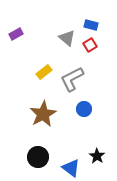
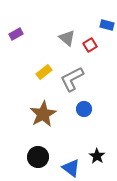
blue rectangle: moved 16 px right
